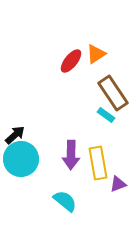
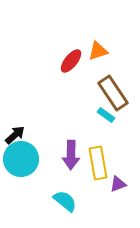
orange triangle: moved 2 px right, 3 px up; rotated 15 degrees clockwise
